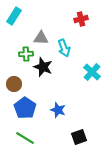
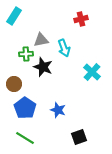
gray triangle: moved 2 px down; rotated 14 degrees counterclockwise
